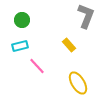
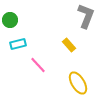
green circle: moved 12 px left
cyan rectangle: moved 2 px left, 2 px up
pink line: moved 1 px right, 1 px up
